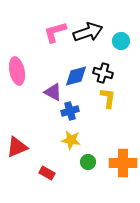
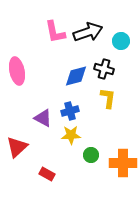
pink L-shape: rotated 85 degrees counterclockwise
black cross: moved 1 px right, 4 px up
purple triangle: moved 10 px left, 26 px down
yellow star: moved 5 px up; rotated 12 degrees counterclockwise
red triangle: rotated 20 degrees counterclockwise
green circle: moved 3 px right, 7 px up
red rectangle: moved 1 px down
